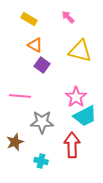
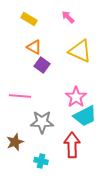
orange triangle: moved 1 px left, 2 px down
yellow triangle: rotated 10 degrees clockwise
